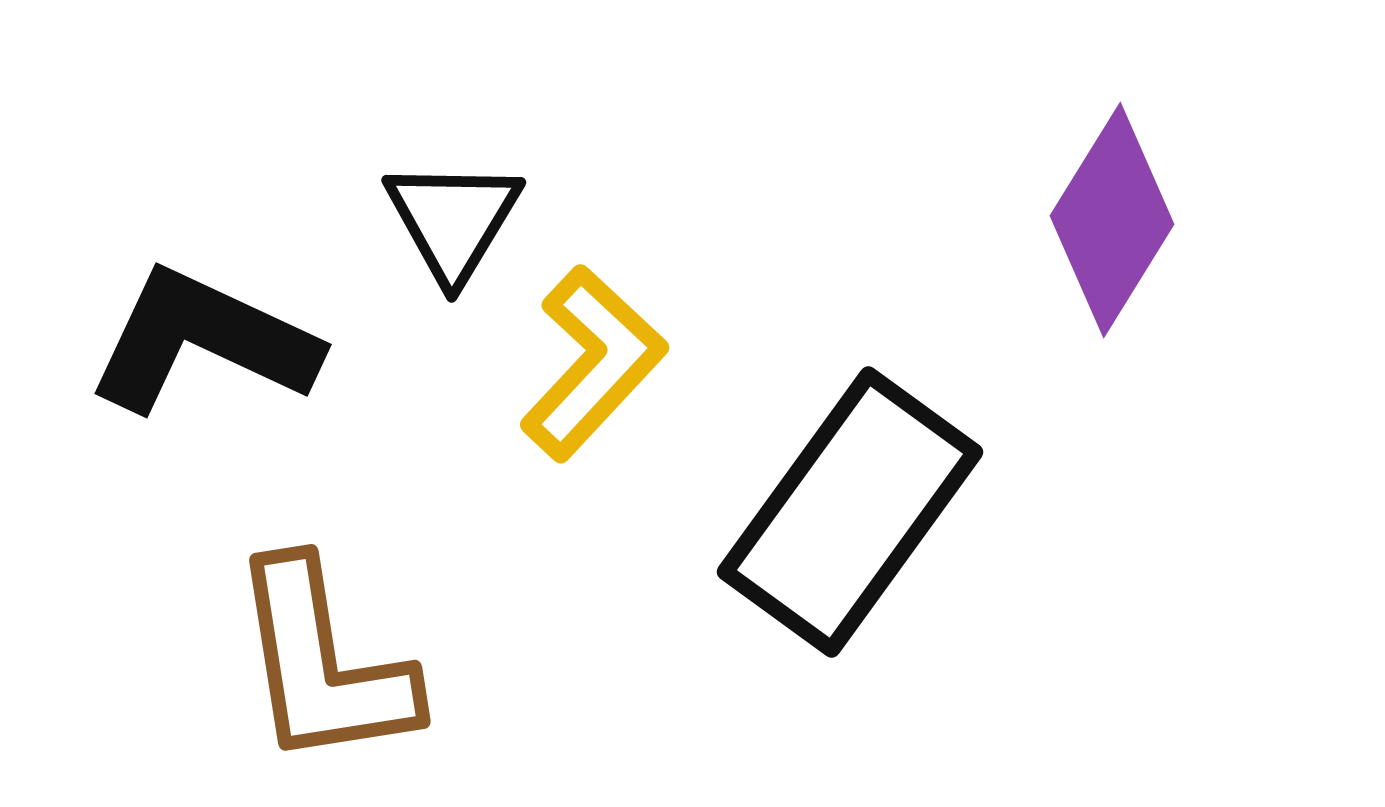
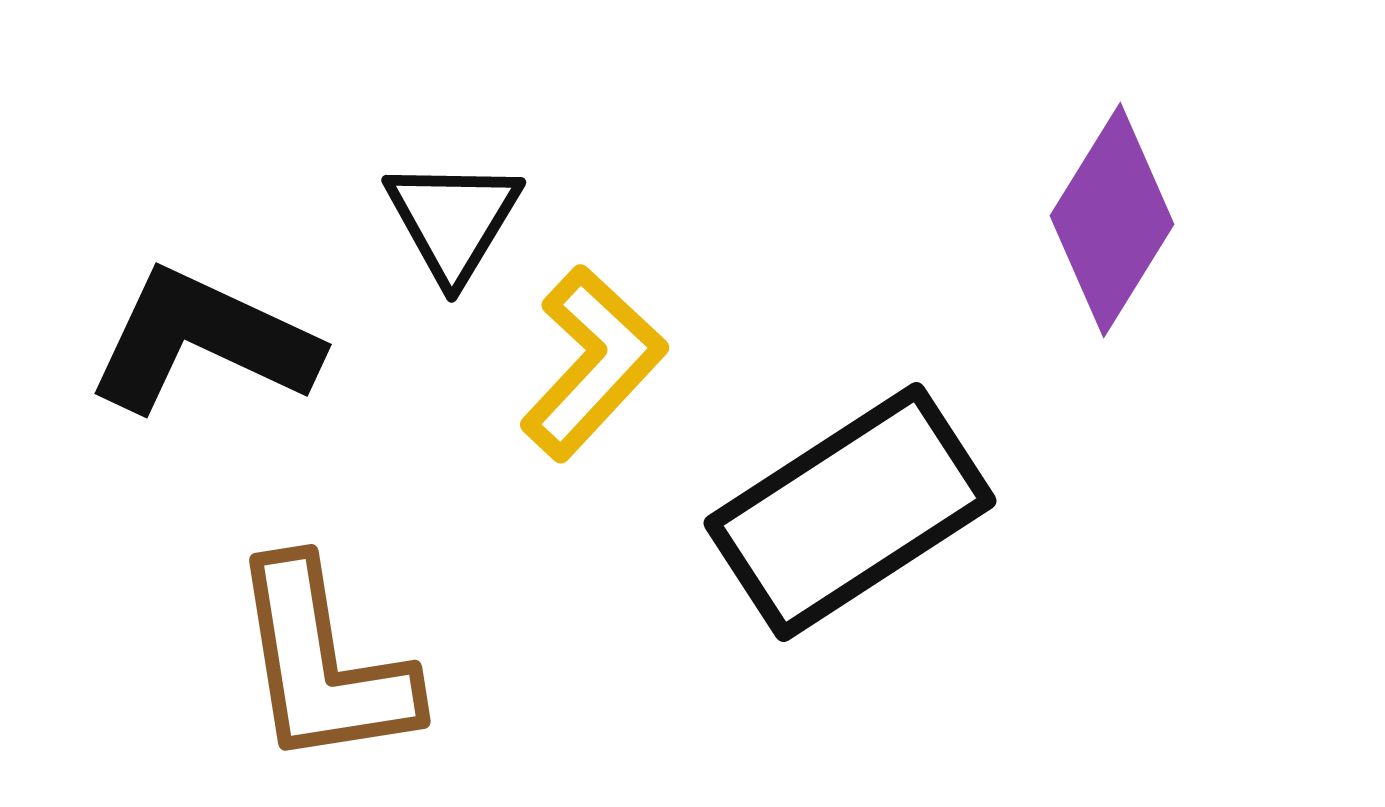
black rectangle: rotated 21 degrees clockwise
